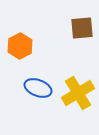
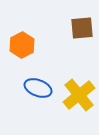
orange hexagon: moved 2 px right, 1 px up
yellow cross: moved 1 px right, 2 px down; rotated 8 degrees counterclockwise
